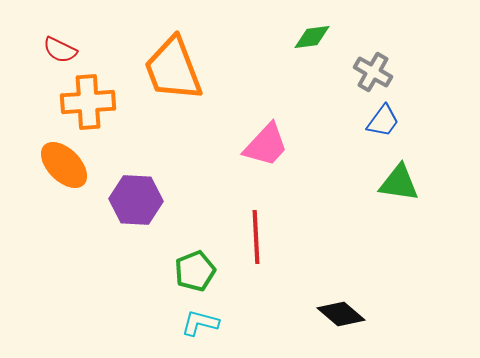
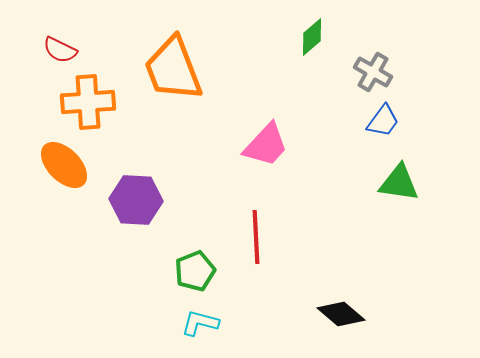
green diamond: rotated 33 degrees counterclockwise
